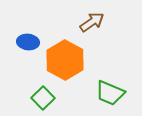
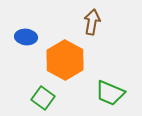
brown arrow: rotated 45 degrees counterclockwise
blue ellipse: moved 2 px left, 5 px up
green square: rotated 10 degrees counterclockwise
